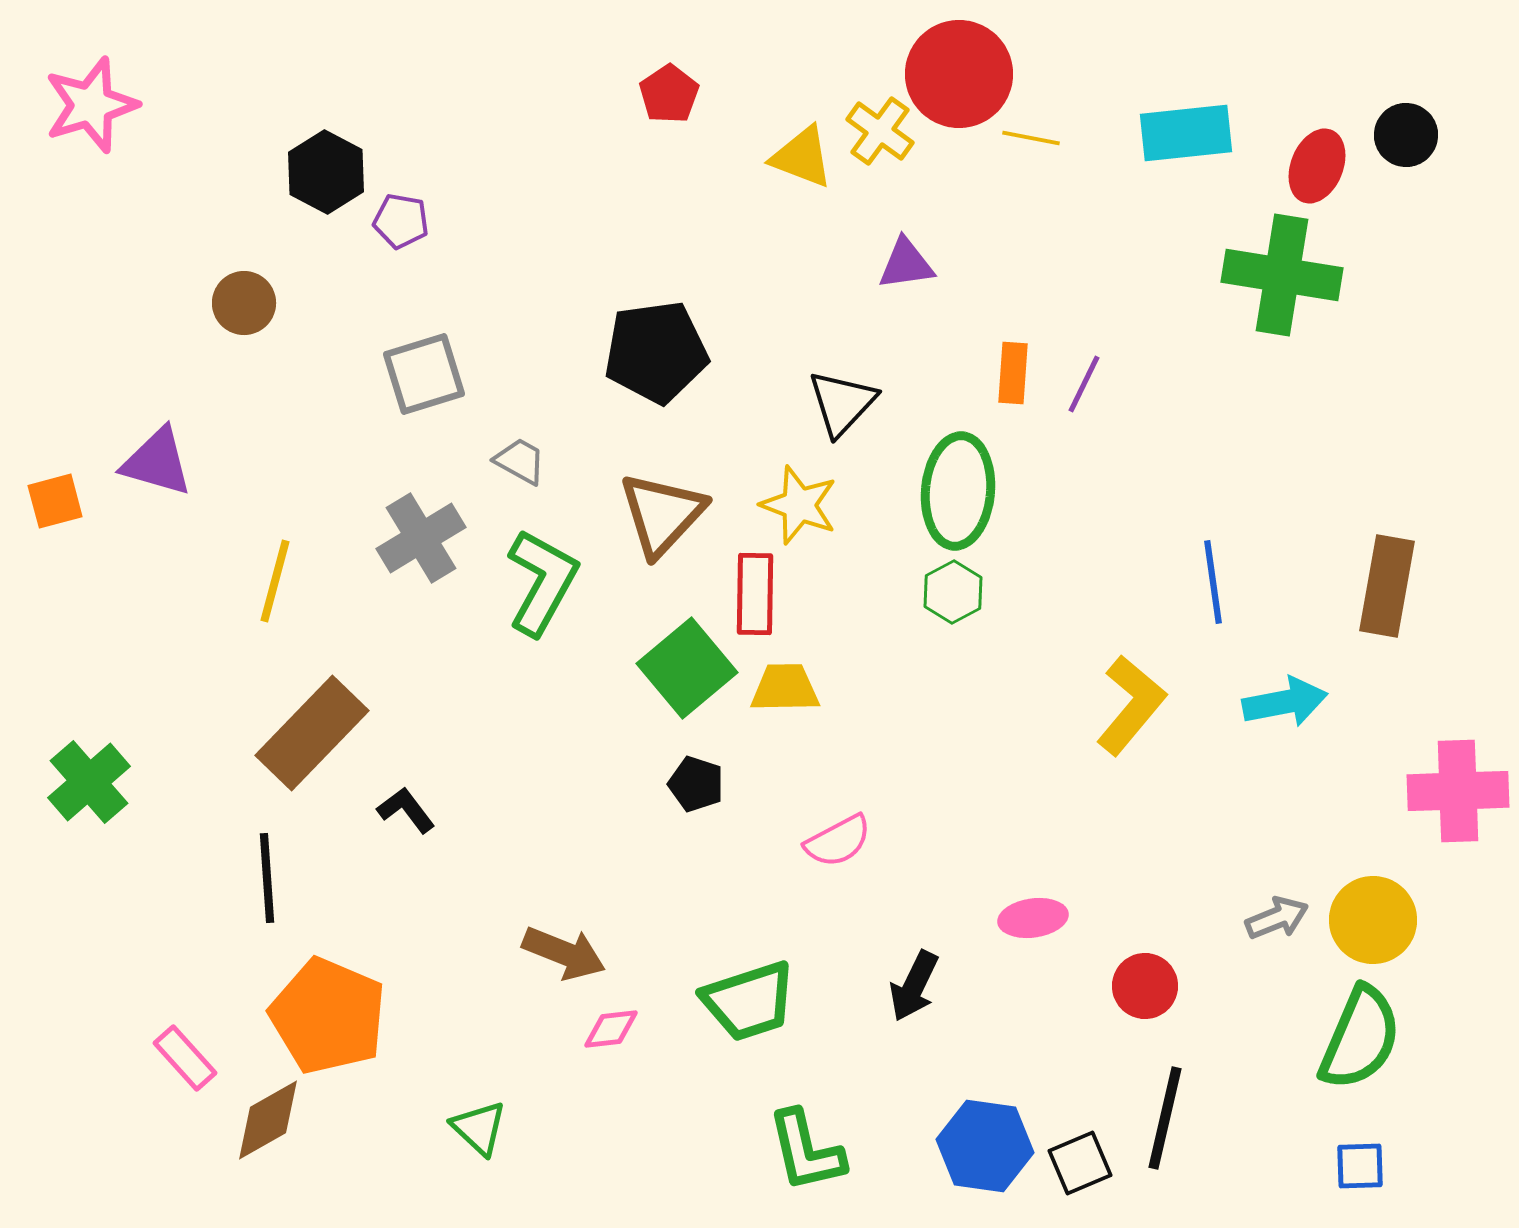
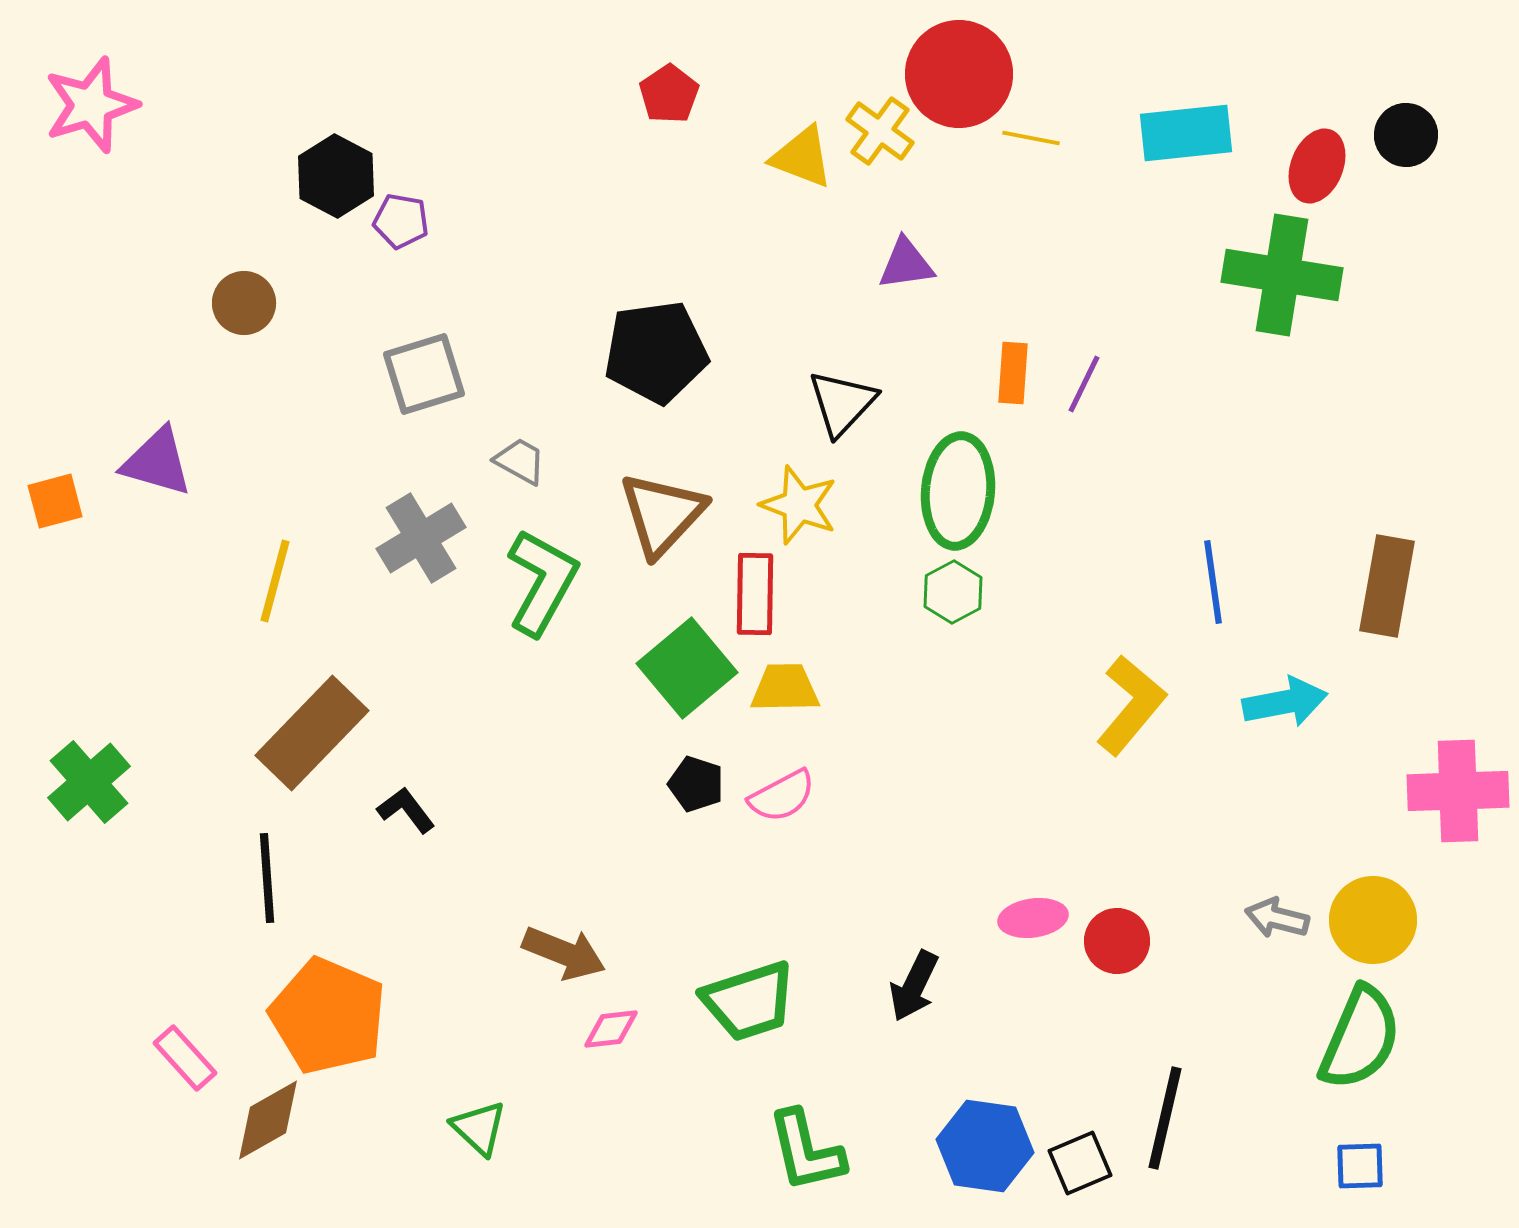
black hexagon at (326, 172): moved 10 px right, 4 px down
pink semicircle at (838, 841): moved 56 px left, 45 px up
gray arrow at (1277, 918): rotated 144 degrees counterclockwise
red circle at (1145, 986): moved 28 px left, 45 px up
